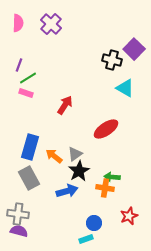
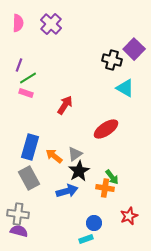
green arrow: rotated 133 degrees counterclockwise
